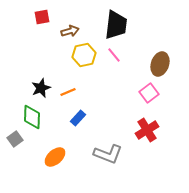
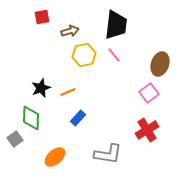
green diamond: moved 1 px left, 1 px down
gray L-shape: rotated 12 degrees counterclockwise
